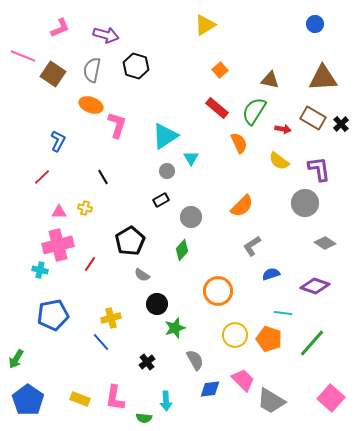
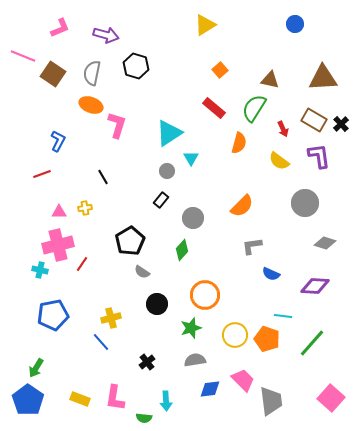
blue circle at (315, 24): moved 20 px left
gray semicircle at (92, 70): moved 3 px down
red rectangle at (217, 108): moved 3 px left
green semicircle at (254, 111): moved 3 px up
brown rectangle at (313, 118): moved 1 px right, 2 px down
red arrow at (283, 129): rotated 56 degrees clockwise
cyan triangle at (165, 136): moved 4 px right, 3 px up
orange semicircle at (239, 143): rotated 40 degrees clockwise
purple L-shape at (319, 169): moved 13 px up
red line at (42, 177): moved 3 px up; rotated 24 degrees clockwise
black rectangle at (161, 200): rotated 21 degrees counterclockwise
yellow cross at (85, 208): rotated 24 degrees counterclockwise
gray circle at (191, 217): moved 2 px right, 1 px down
gray diamond at (325, 243): rotated 15 degrees counterclockwise
gray L-shape at (252, 246): rotated 25 degrees clockwise
red line at (90, 264): moved 8 px left
blue semicircle at (271, 274): rotated 138 degrees counterclockwise
gray semicircle at (142, 275): moved 3 px up
purple diamond at (315, 286): rotated 16 degrees counterclockwise
orange circle at (218, 291): moved 13 px left, 4 px down
cyan line at (283, 313): moved 3 px down
green star at (175, 328): moved 16 px right
orange pentagon at (269, 339): moved 2 px left
green arrow at (16, 359): moved 20 px right, 9 px down
gray semicircle at (195, 360): rotated 70 degrees counterclockwise
gray trapezoid at (271, 401): rotated 128 degrees counterclockwise
